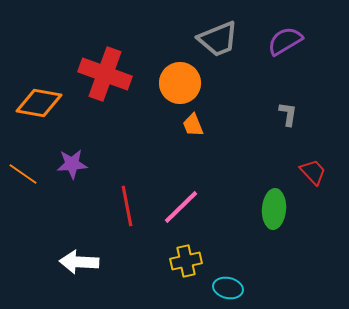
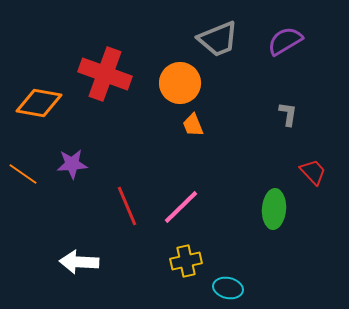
red line: rotated 12 degrees counterclockwise
